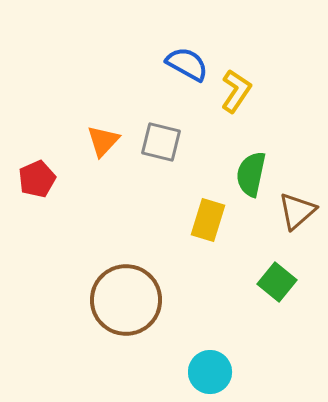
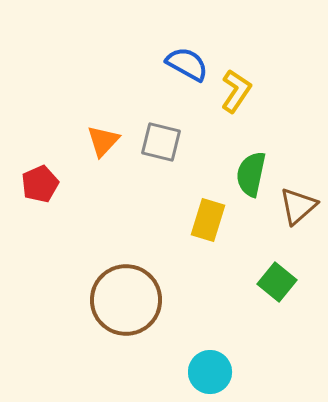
red pentagon: moved 3 px right, 5 px down
brown triangle: moved 1 px right, 5 px up
